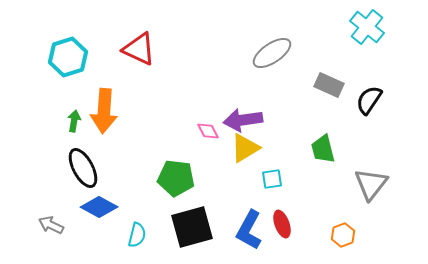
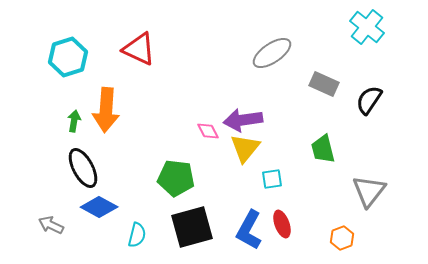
gray rectangle: moved 5 px left, 1 px up
orange arrow: moved 2 px right, 1 px up
yellow triangle: rotated 20 degrees counterclockwise
gray triangle: moved 2 px left, 7 px down
orange hexagon: moved 1 px left, 3 px down
